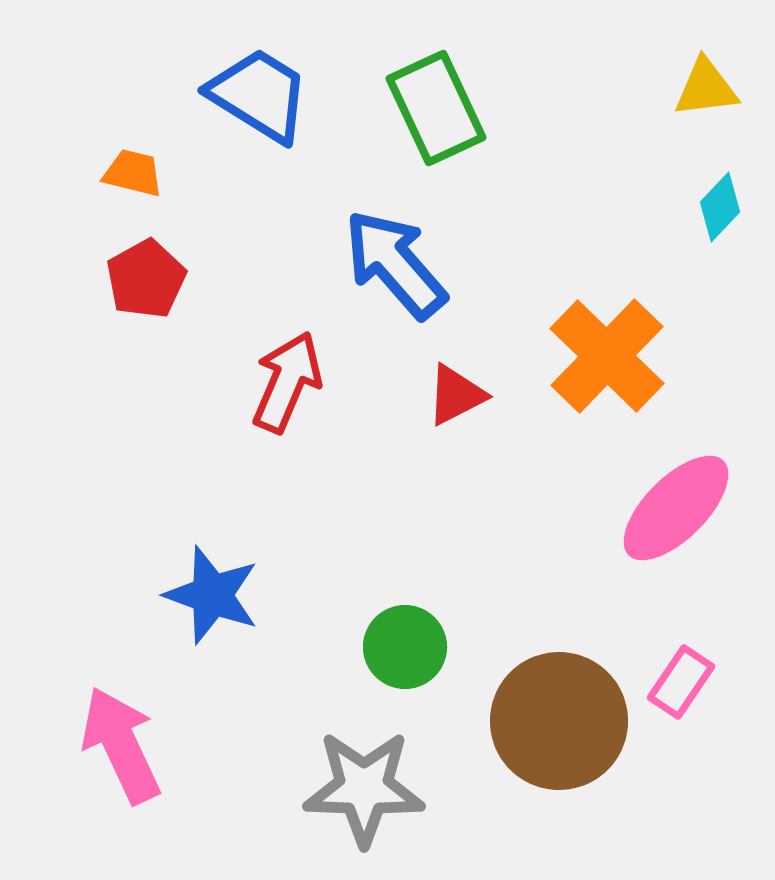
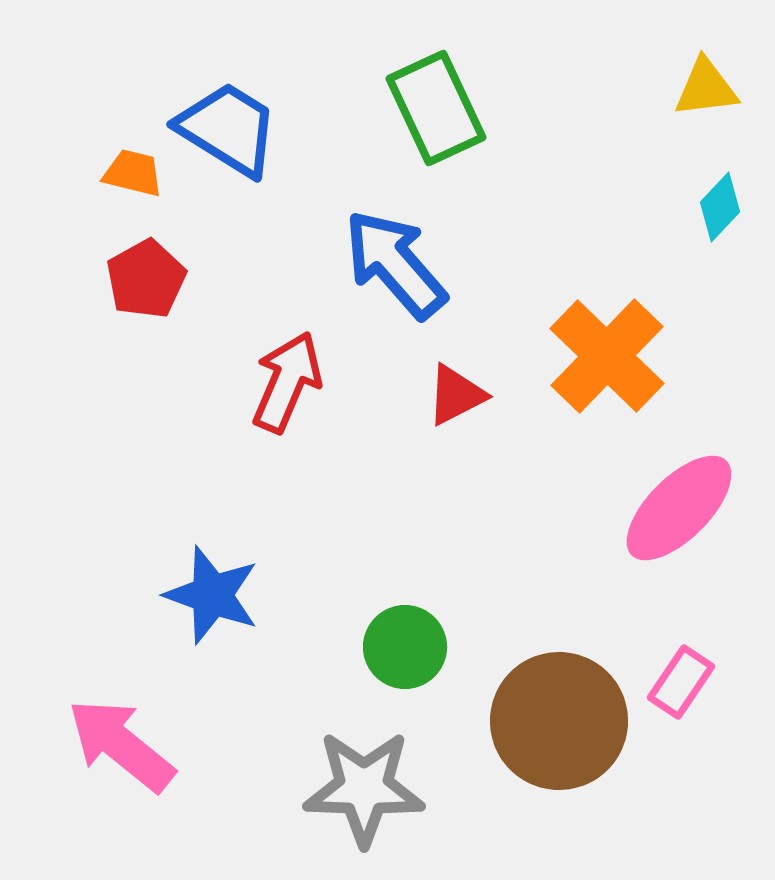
blue trapezoid: moved 31 px left, 34 px down
pink ellipse: moved 3 px right
pink arrow: rotated 26 degrees counterclockwise
